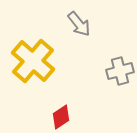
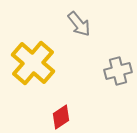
yellow cross: moved 2 px down
gray cross: moved 2 px left
